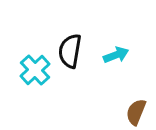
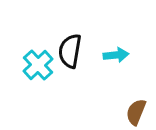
cyan arrow: rotated 15 degrees clockwise
cyan cross: moved 3 px right, 5 px up
